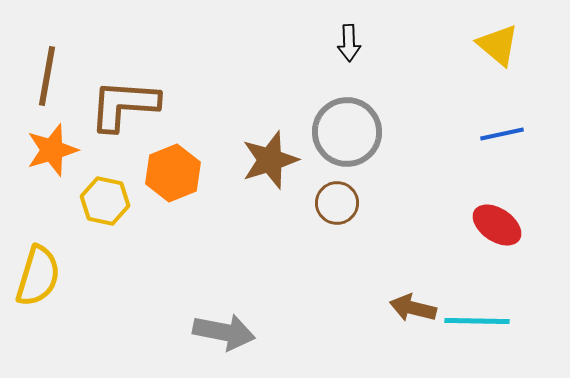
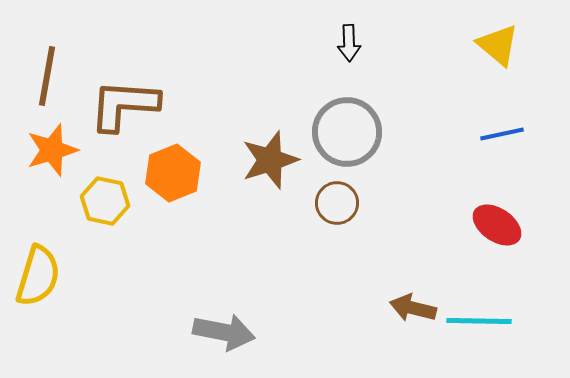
cyan line: moved 2 px right
